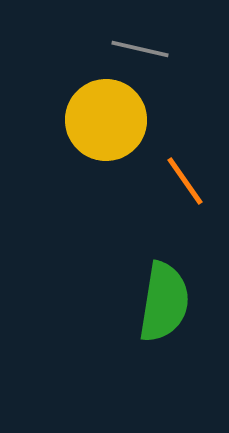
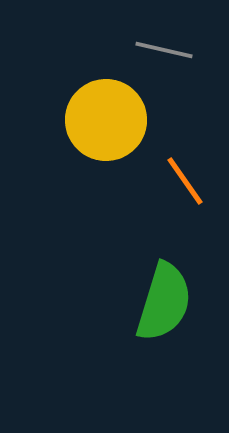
gray line: moved 24 px right, 1 px down
green semicircle: rotated 8 degrees clockwise
